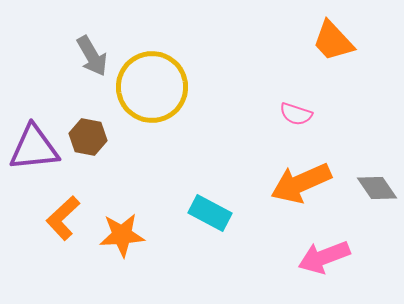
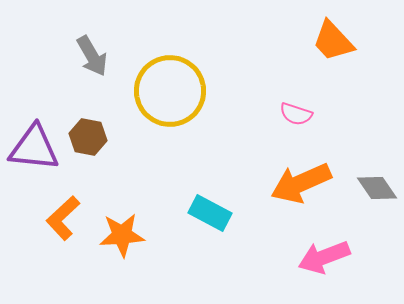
yellow circle: moved 18 px right, 4 px down
purple triangle: rotated 12 degrees clockwise
